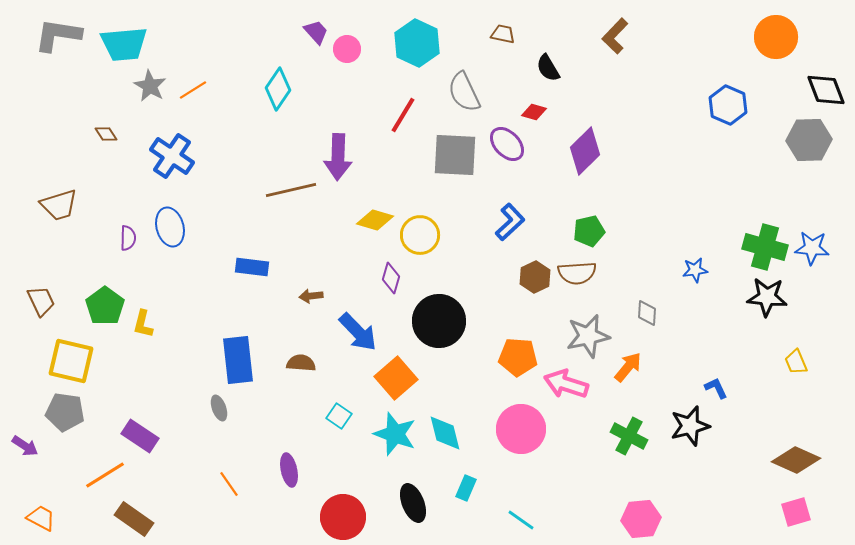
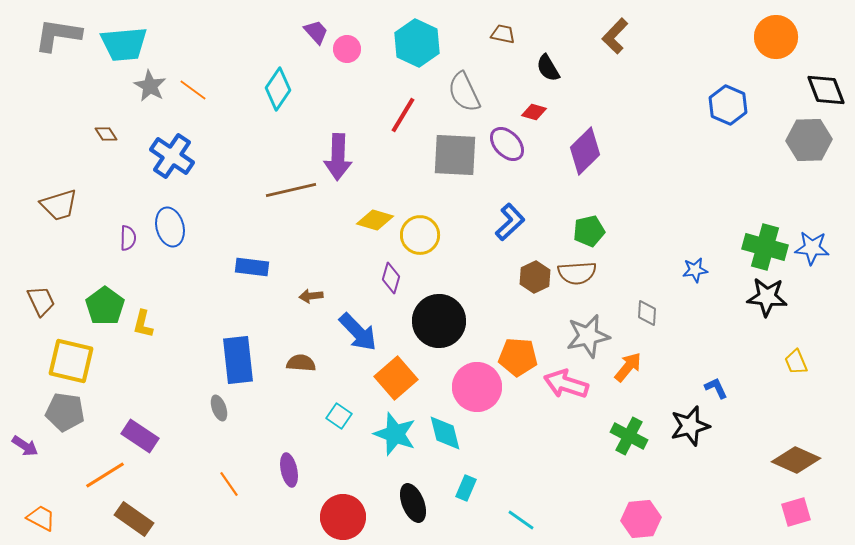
orange line at (193, 90): rotated 68 degrees clockwise
pink circle at (521, 429): moved 44 px left, 42 px up
